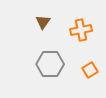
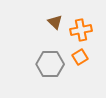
brown triangle: moved 12 px right; rotated 21 degrees counterclockwise
orange square: moved 10 px left, 13 px up
